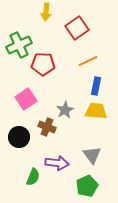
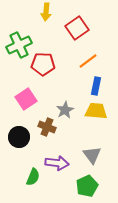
orange line: rotated 12 degrees counterclockwise
